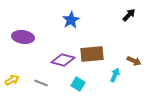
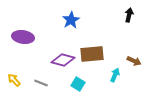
black arrow: rotated 32 degrees counterclockwise
yellow arrow: moved 2 px right; rotated 104 degrees counterclockwise
